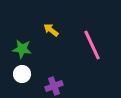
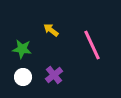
white circle: moved 1 px right, 3 px down
purple cross: moved 11 px up; rotated 18 degrees counterclockwise
